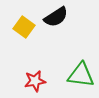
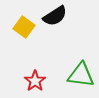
black semicircle: moved 1 px left, 1 px up
red star: rotated 25 degrees counterclockwise
